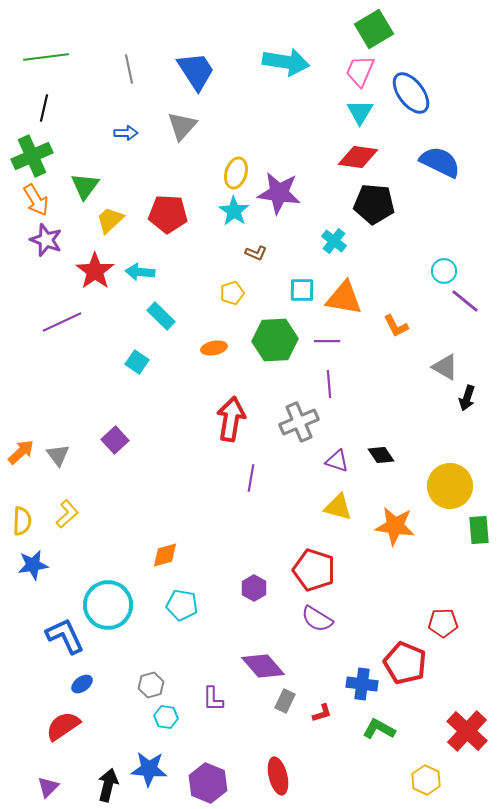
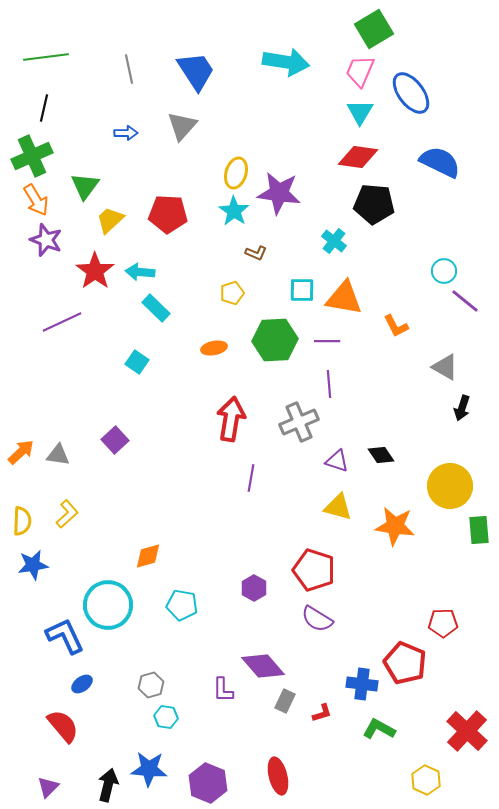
cyan rectangle at (161, 316): moved 5 px left, 8 px up
black arrow at (467, 398): moved 5 px left, 10 px down
gray triangle at (58, 455): rotated 45 degrees counterclockwise
orange diamond at (165, 555): moved 17 px left, 1 px down
purple L-shape at (213, 699): moved 10 px right, 9 px up
red semicircle at (63, 726): rotated 84 degrees clockwise
